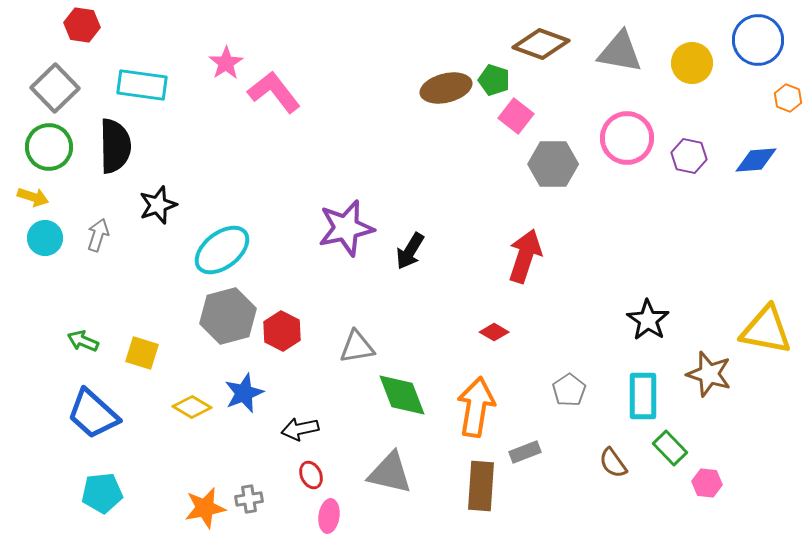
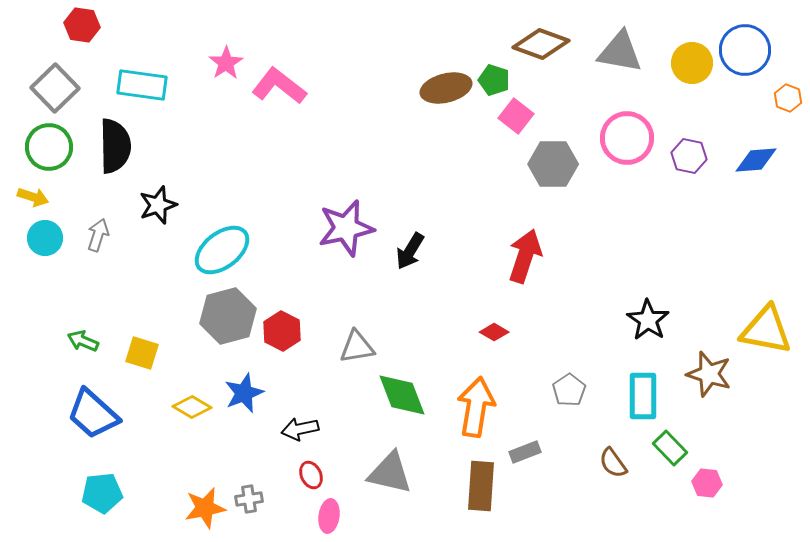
blue circle at (758, 40): moved 13 px left, 10 px down
pink L-shape at (274, 92): moved 5 px right, 6 px up; rotated 14 degrees counterclockwise
